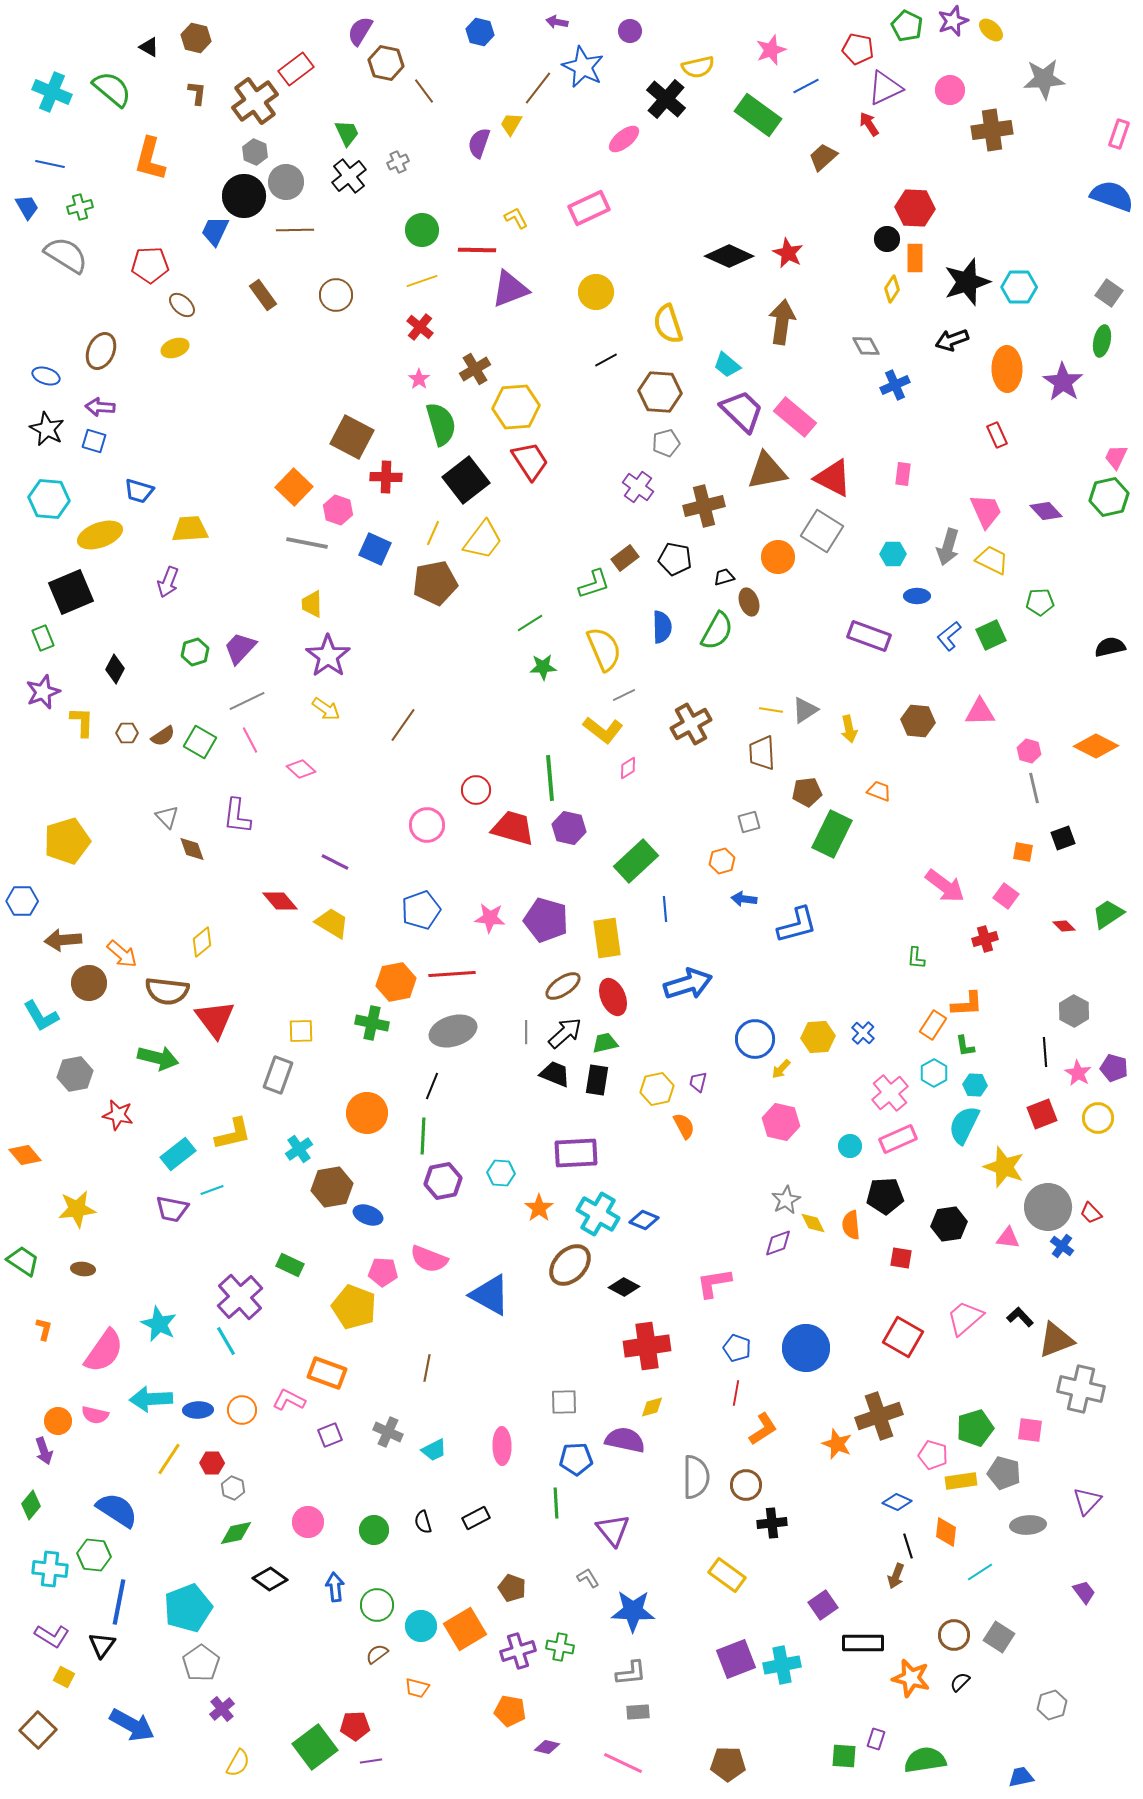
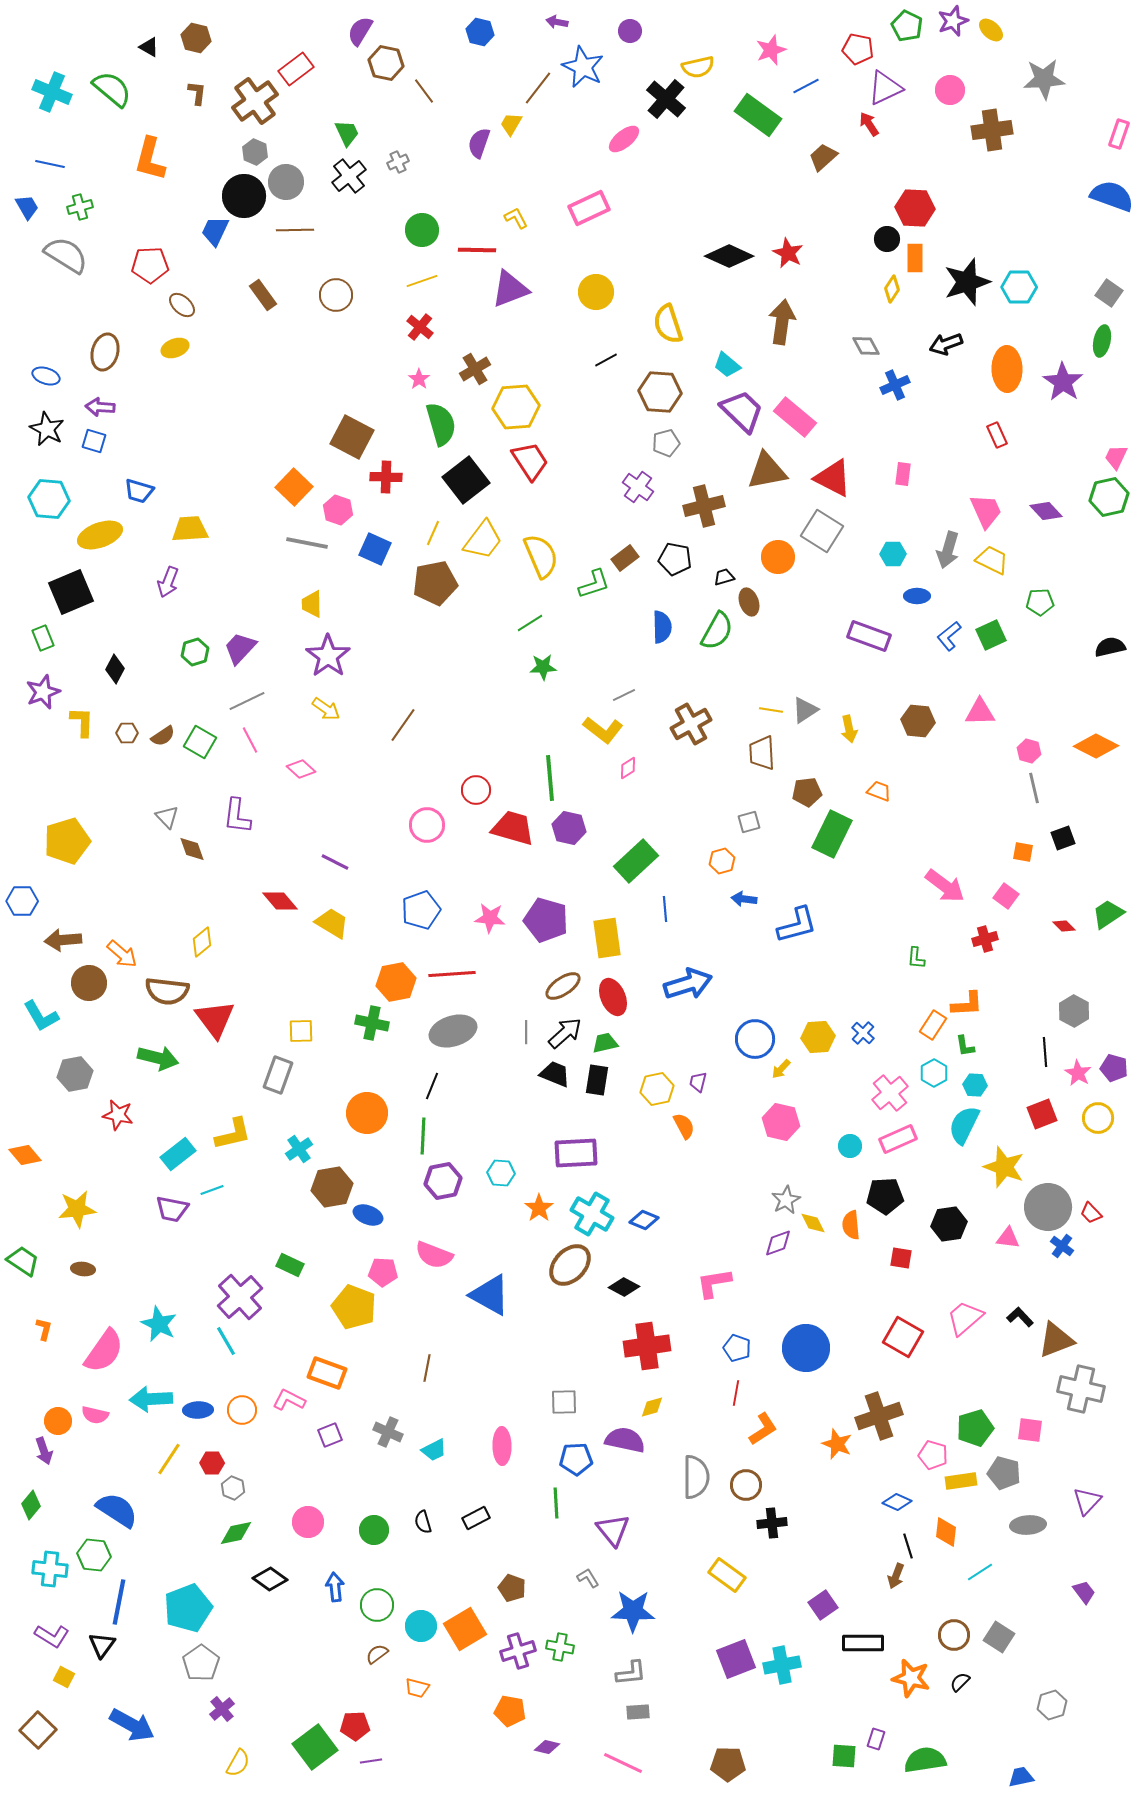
black arrow at (952, 340): moved 6 px left, 4 px down
brown ellipse at (101, 351): moved 4 px right, 1 px down; rotated 9 degrees counterclockwise
gray arrow at (948, 547): moved 3 px down
yellow semicircle at (604, 649): moved 63 px left, 93 px up
cyan cross at (598, 1214): moved 6 px left
pink semicircle at (429, 1259): moved 5 px right, 4 px up
